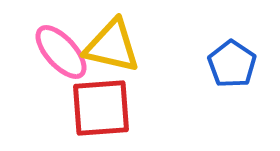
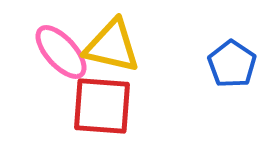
red square: moved 1 px right, 2 px up; rotated 8 degrees clockwise
